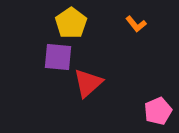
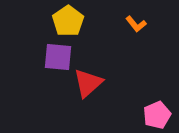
yellow pentagon: moved 3 px left, 2 px up
pink pentagon: moved 1 px left, 4 px down
